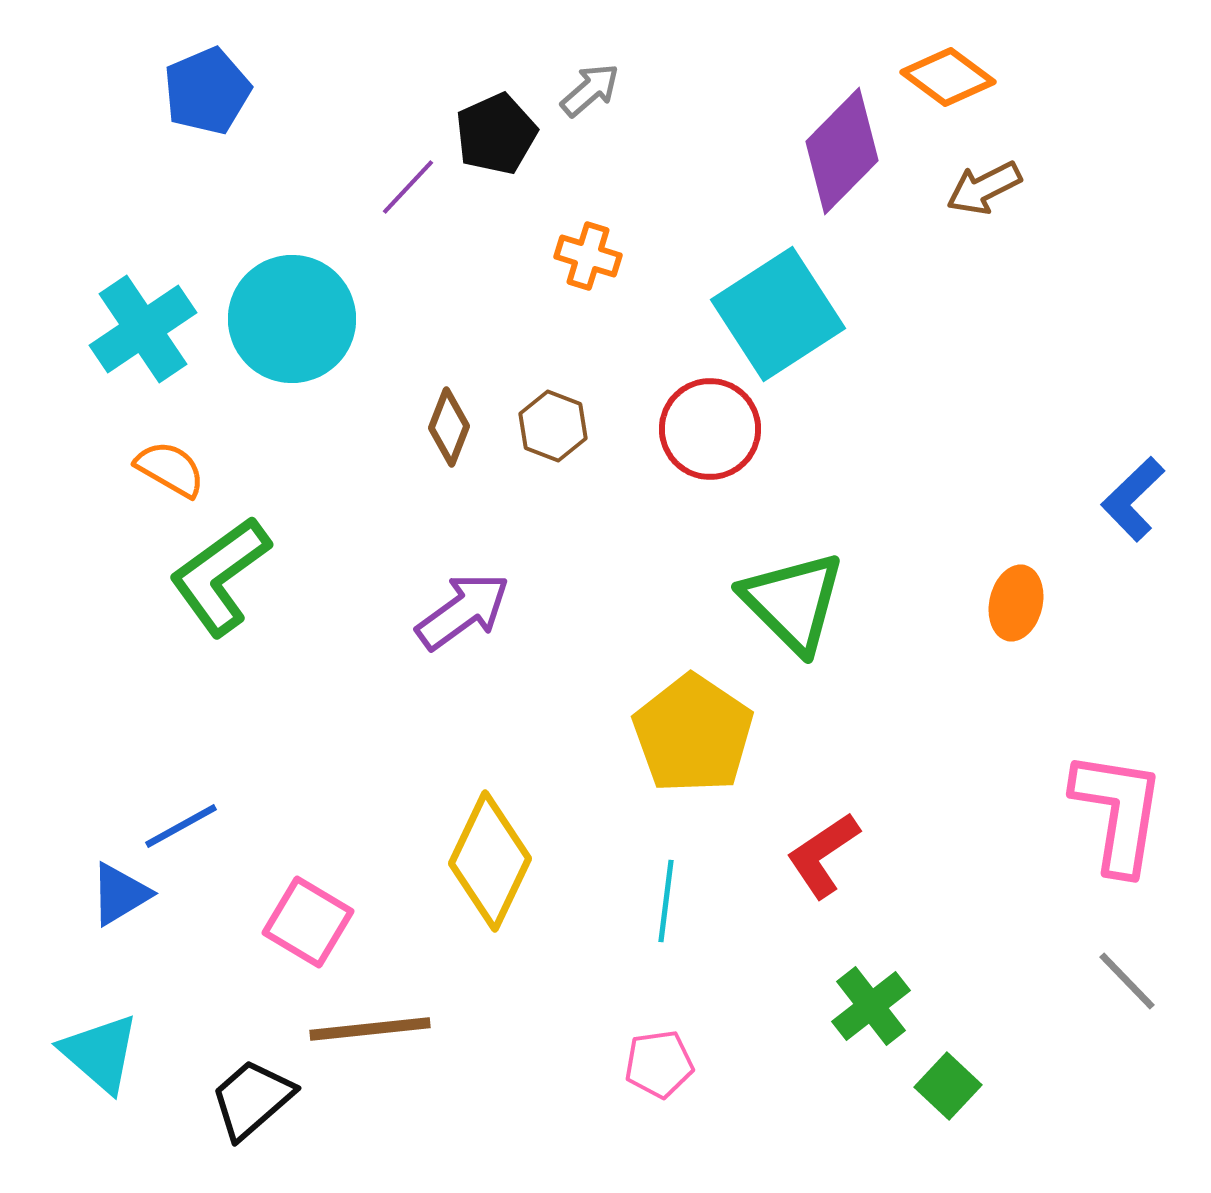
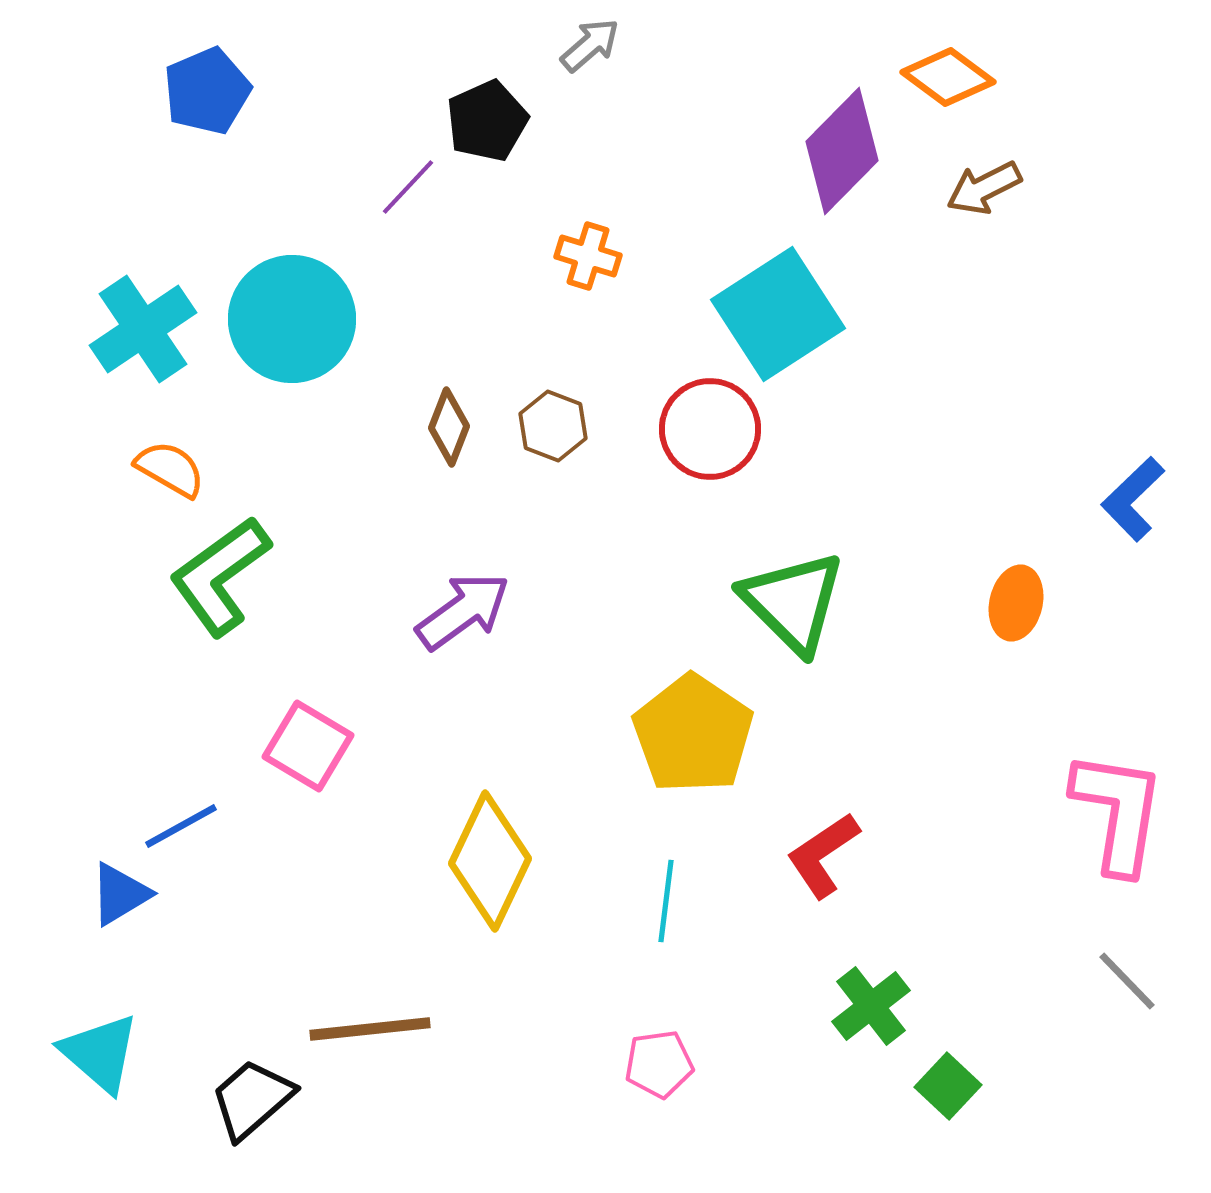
gray arrow: moved 45 px up
black pentagon: moved 9 px left, 13 px up
pink square: moved 176 px up
